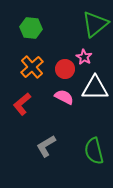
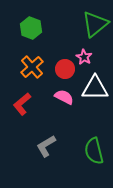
green hexagon: rotated 15 degrees clockwise
